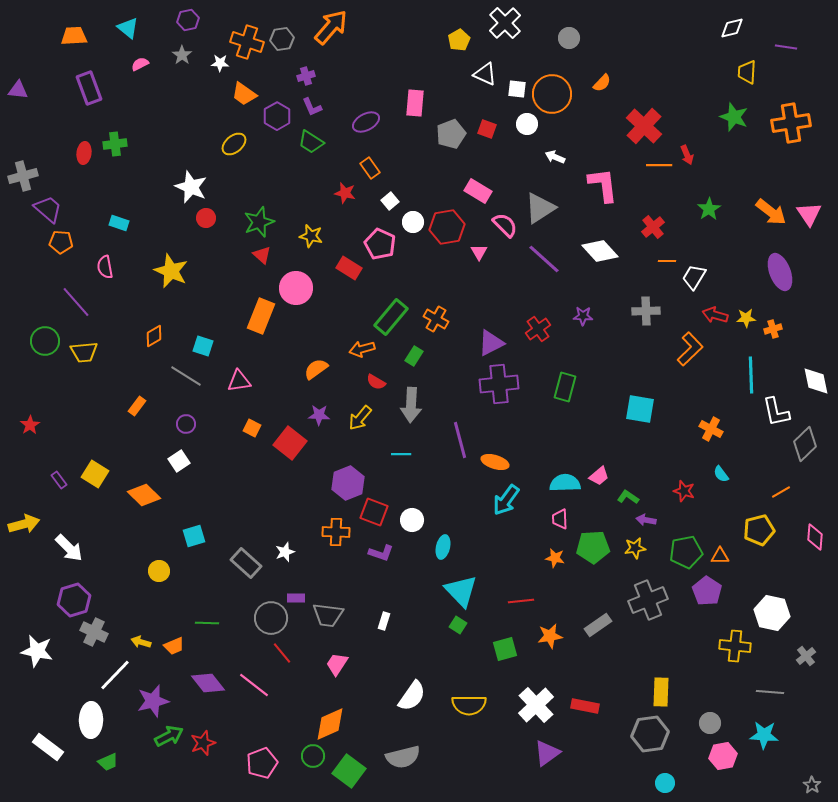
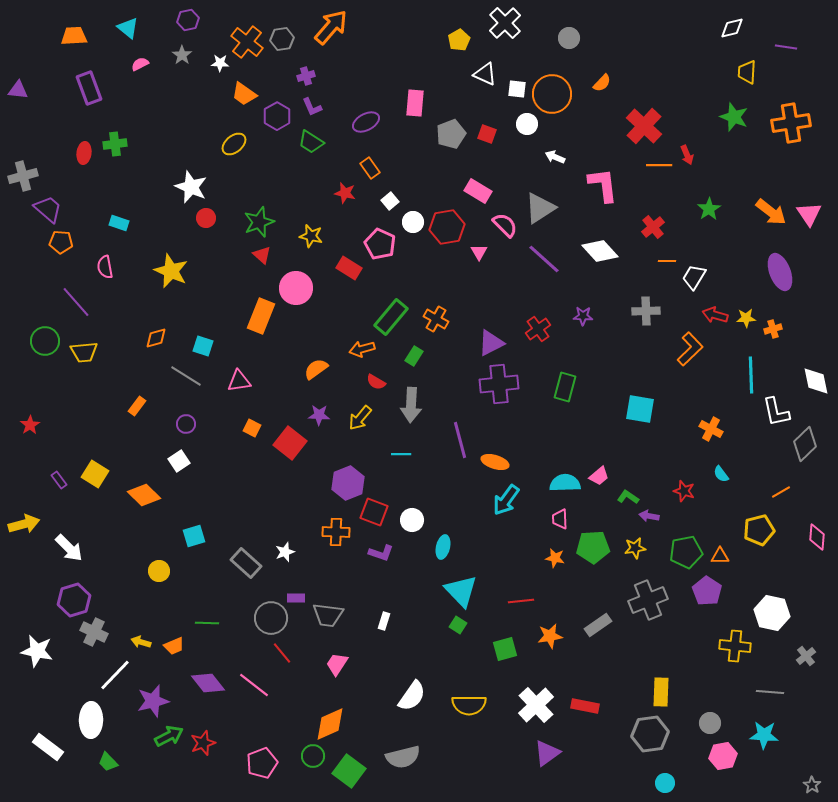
orange cross at (247, 42): rotated 20 degrees clockwise
red square at (487, 129): moved 5 px down
orange diamond at (154, 336): moved 2 px right, 2 px down; rotated 15 degrees clockwise
purple arrow at (646, 520): moved 3 px right, 4 px up
pink diamond at (815, 537): moved 2 px right
green trapezoid at (108, 762): rotated 70 degrees clockwise
